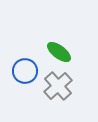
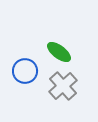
gray cross: moved 5 px right
